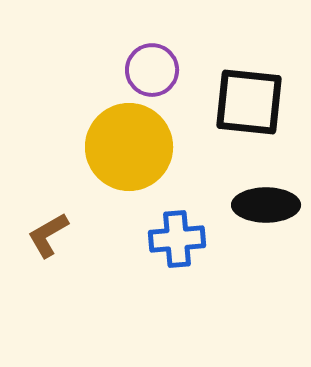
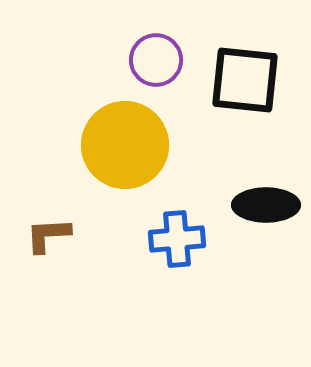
purple circle: moved 4 px right, 10 px up
black square: moved 4 px left, 22 px up
yellow circle: moved 4 px left, 2 px up
brown L-shape: rotated 27 degrees clockwise
